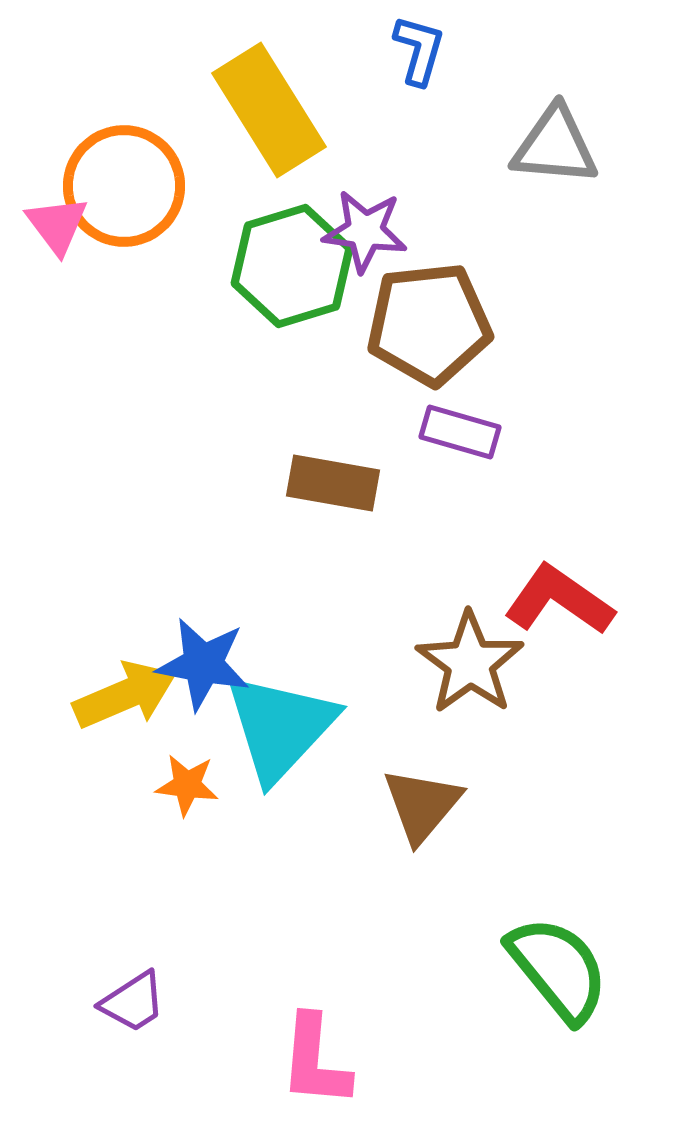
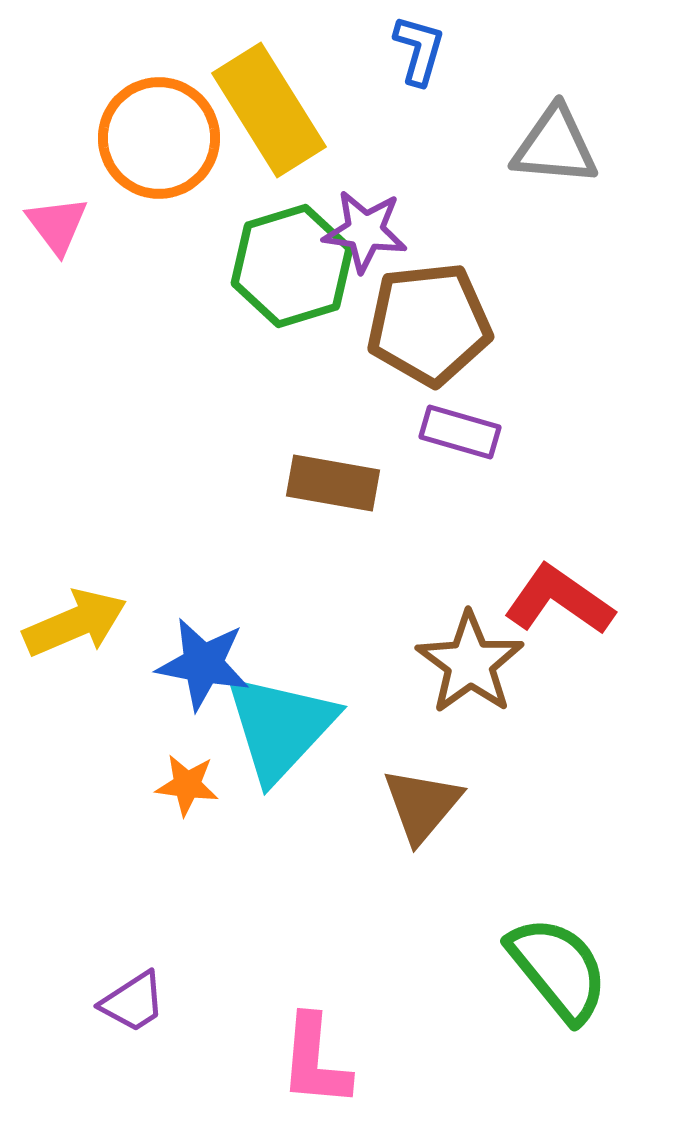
orange circle: moved 35 px right, 48 px up
yellow arrow: moved 50 px left, 72 px up
